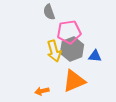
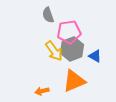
gray semicircle: moved 1 px left, 3 px down
yellow arrow: rotated 20 degrees counterclockwise
blue triangle: rotated 24 degrees clockwise
